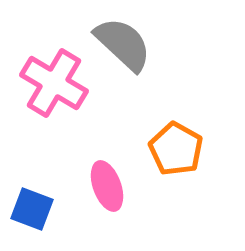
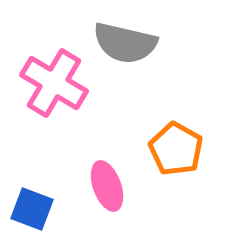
gray semicircle: moved 2 px right, 1 px up; rotated 150 degrees clockwise
